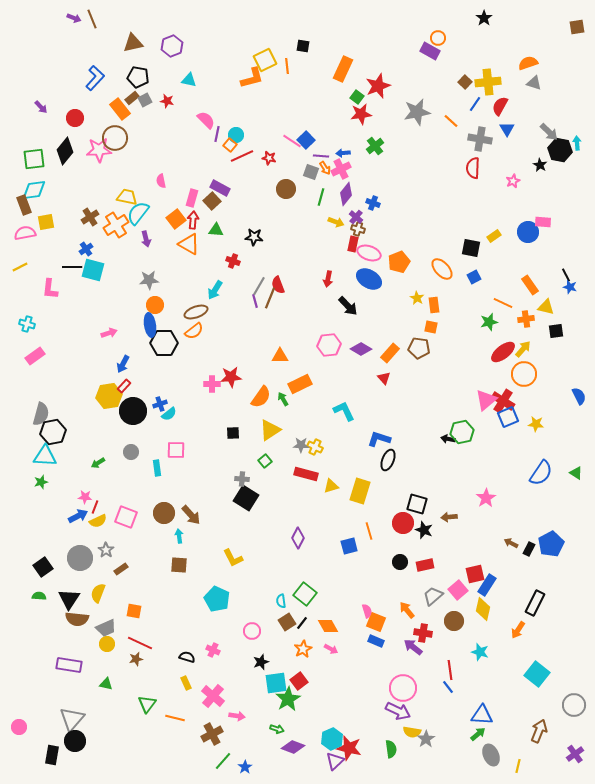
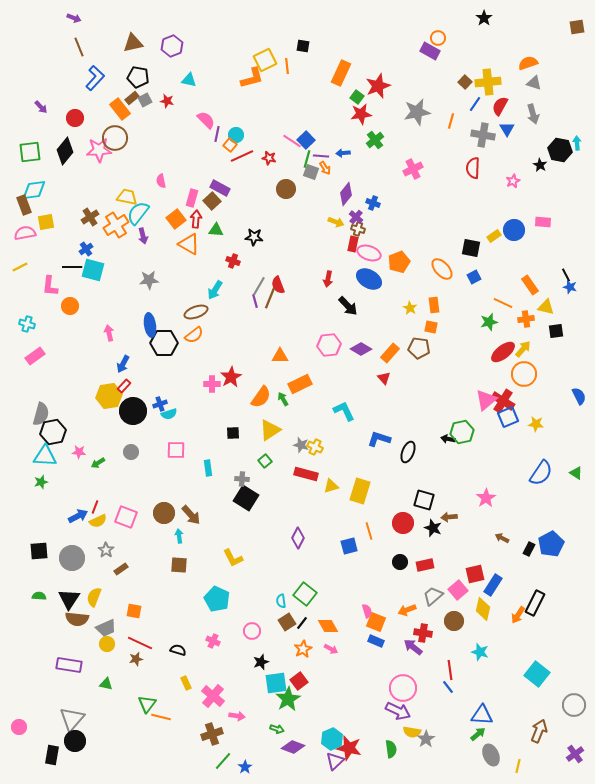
brown line at (92, 19): moved 13 px left, 28 px down
orange rectangle at (343, 69): moved 2 px left, 4 px down
orange line at (451, 121): rotated 63 degrees clockwise
gray arrow at (549, 132): moved 16 px left, 18 px up; rotated 30 degrees clockwise
gray cross at (480, 139): moved 3 px right, 4 px up
green cross at (375, 146): moved 6 px up
green square at (34, 159): moved 4 px left, 7 px up
pink cross at (341, 169): moved 72 px right
green line at (321, 197): moved 14 px left, 38 px up
red arrow at (193, 220): moved 3 px right, 1 px up
blue circle at (528, 232): moved 14 px left, 2 px up
purple arrow at (146, 239): moved 3 px left, 3 px up
pink L-shape at (50, 289): moved 3 px up
yellow star at (417, 298): moved 7 px left, 10 px down
orange circle at (155, 305): moved 85 px left, 1 px down
orange semicircle at (194, 331): moved 4 px down
pink arrow at (109, 333): rotated 84 degrees counterclockwise
red star at (231, 377): rotated 25 degrees counterclockwise
cyan semicircle at (169, 414): rotated 21 degrees clockwise
gray star at (301, 445): rotated 14 degrees clockwise
black ellipse at (388, 460): moved 20 px right, 8 px up
cyan rectangle at (157, 468): moved 51 px right
pink star at (85, 497): moved 6 px left, 45 px up
black square at (417, 504): moved 7 px right, 4 px up
black star at (424, 530): moved 9 px right, 2 px up
brown arrow at (511, 543): moved 9 px left, 5 px up
gray circle at (80, 558): moved 8 px left
black square at (43, 567): moved 4 px left, 16 px up; rotated 30 degrees clockwise
blue rectangle at (487, 585): moved 6 px right
yellow semicircle at (98, 593): moved 4 px left, 4 px down
orange arrow at (407, 610): rotated 72 degrees counterclockwise
orange arrow at (518, 630): moved 15 px up
pink cross at (213, 650): moved 9 px up
black semicircle at (187, 657): moved 9 px left, 7 px up
orange line at (175, 718): moved 14 px left, 1 px up
brown cross at (212, 734): rotated 10 degrees clockwise
